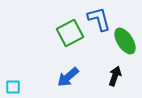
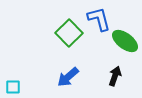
green square: moved 1 px left; rotated 16 degrees counterclockwise
green ellipse: rotated 20 degrees counterclockwise
